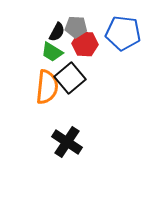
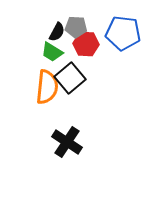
red hexagon: moved 1 px right
